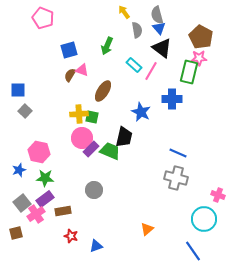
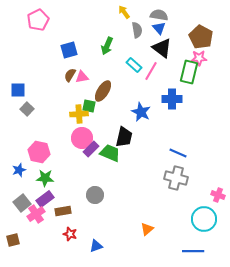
gray semicircle at (157, 15): moved 2 px right; rotated 114 degrees clockwise
pink pentagon at (43, 18): moved 5 px left, 2 px down; rotated 25 degrees clockwise
pink triangle at (82, 70): moved 7 px down; rotated 32 degrees counterclockwise
gray square at (25, 111): moved 2 px right, 2 px up
green square at (92, 117): moved 3 px left, 11 px up
green trapezoid at (110, 151): moved 2 px down
gray circle at (94, 190): moved 1 px right, 5 px down
brown square at (16, 233): moved 3 px left, 7 px down
red star at (71, 236): moved 1 px left, 2 px up
blue line at (193, 251): rotated 55 degrees counterclockwise
